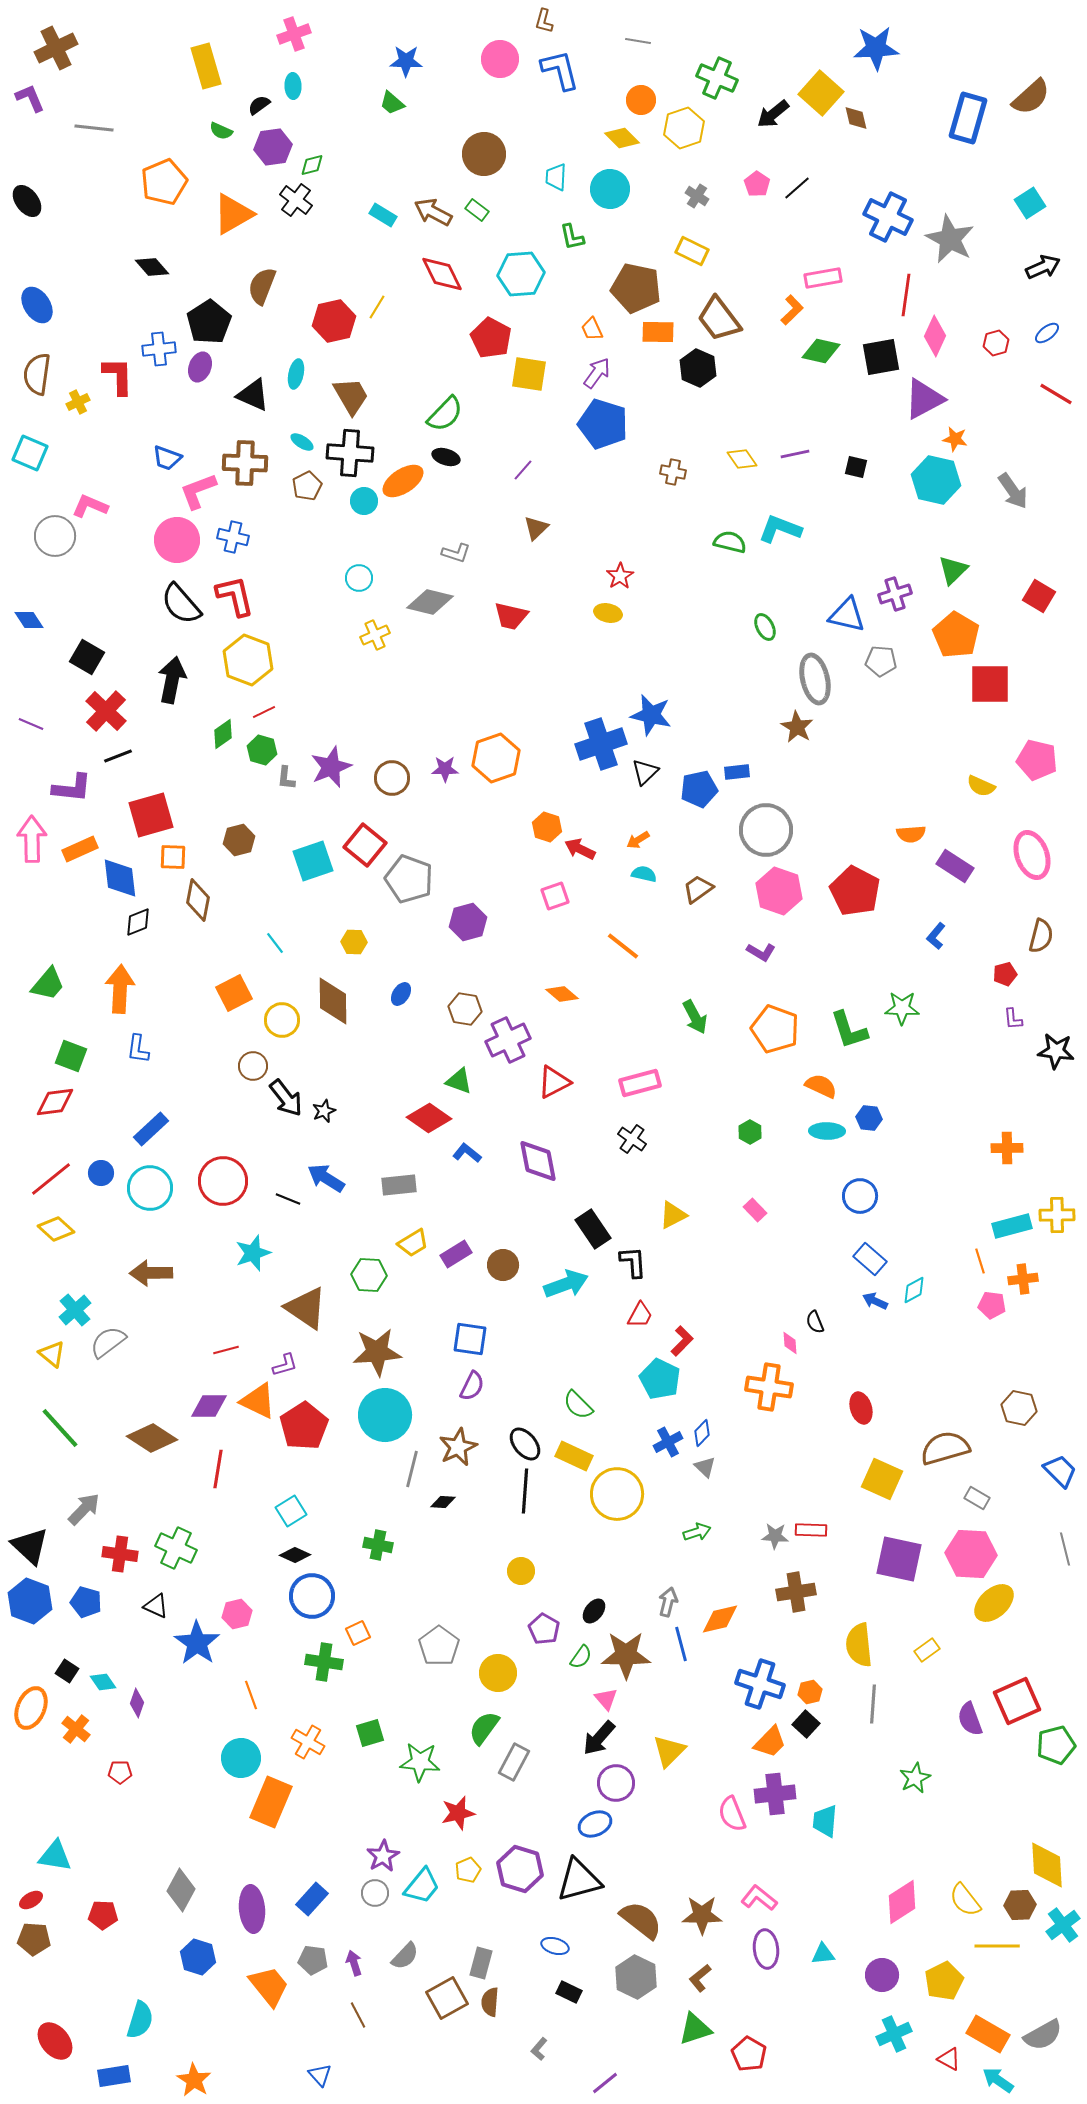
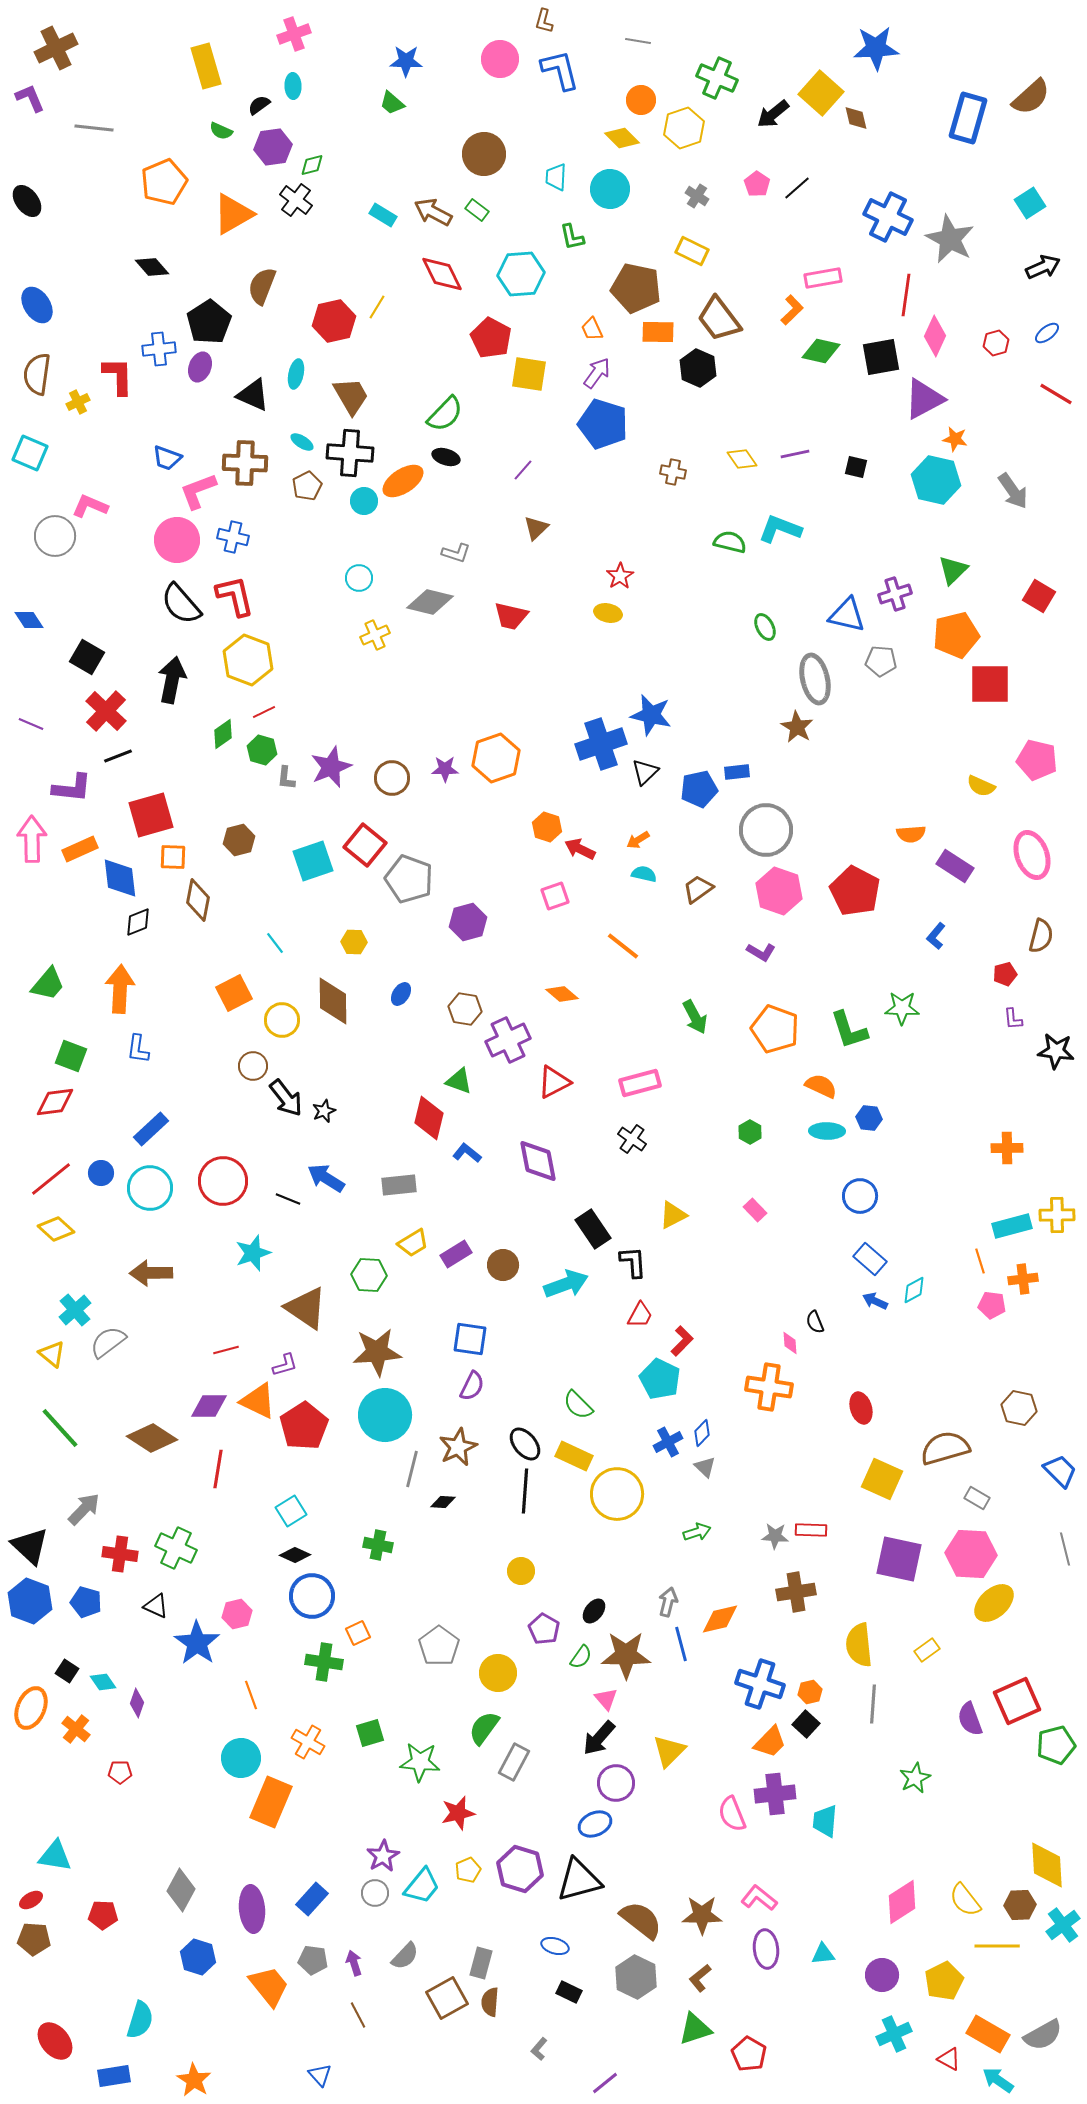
orange pentagon at (956, 635): rotated 27 degrees clockwise
red diamond at (429, 1118): rotated 69 degrees clockwise
